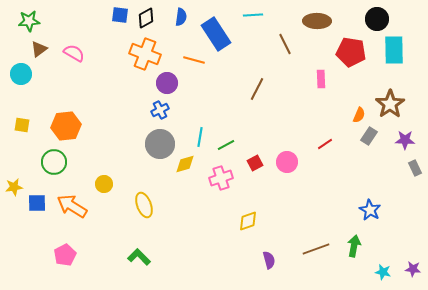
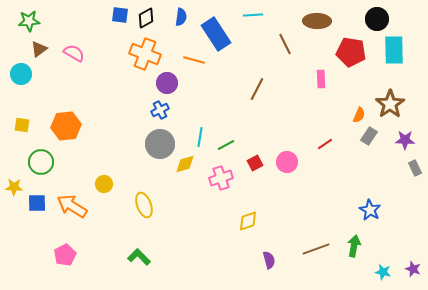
green circle at (54, 162): moved 13 px left
yellow star at (14, 187): rotated 12 degrees clockwise
purple star at (413, 269): rotated 14 degrees clockwise
